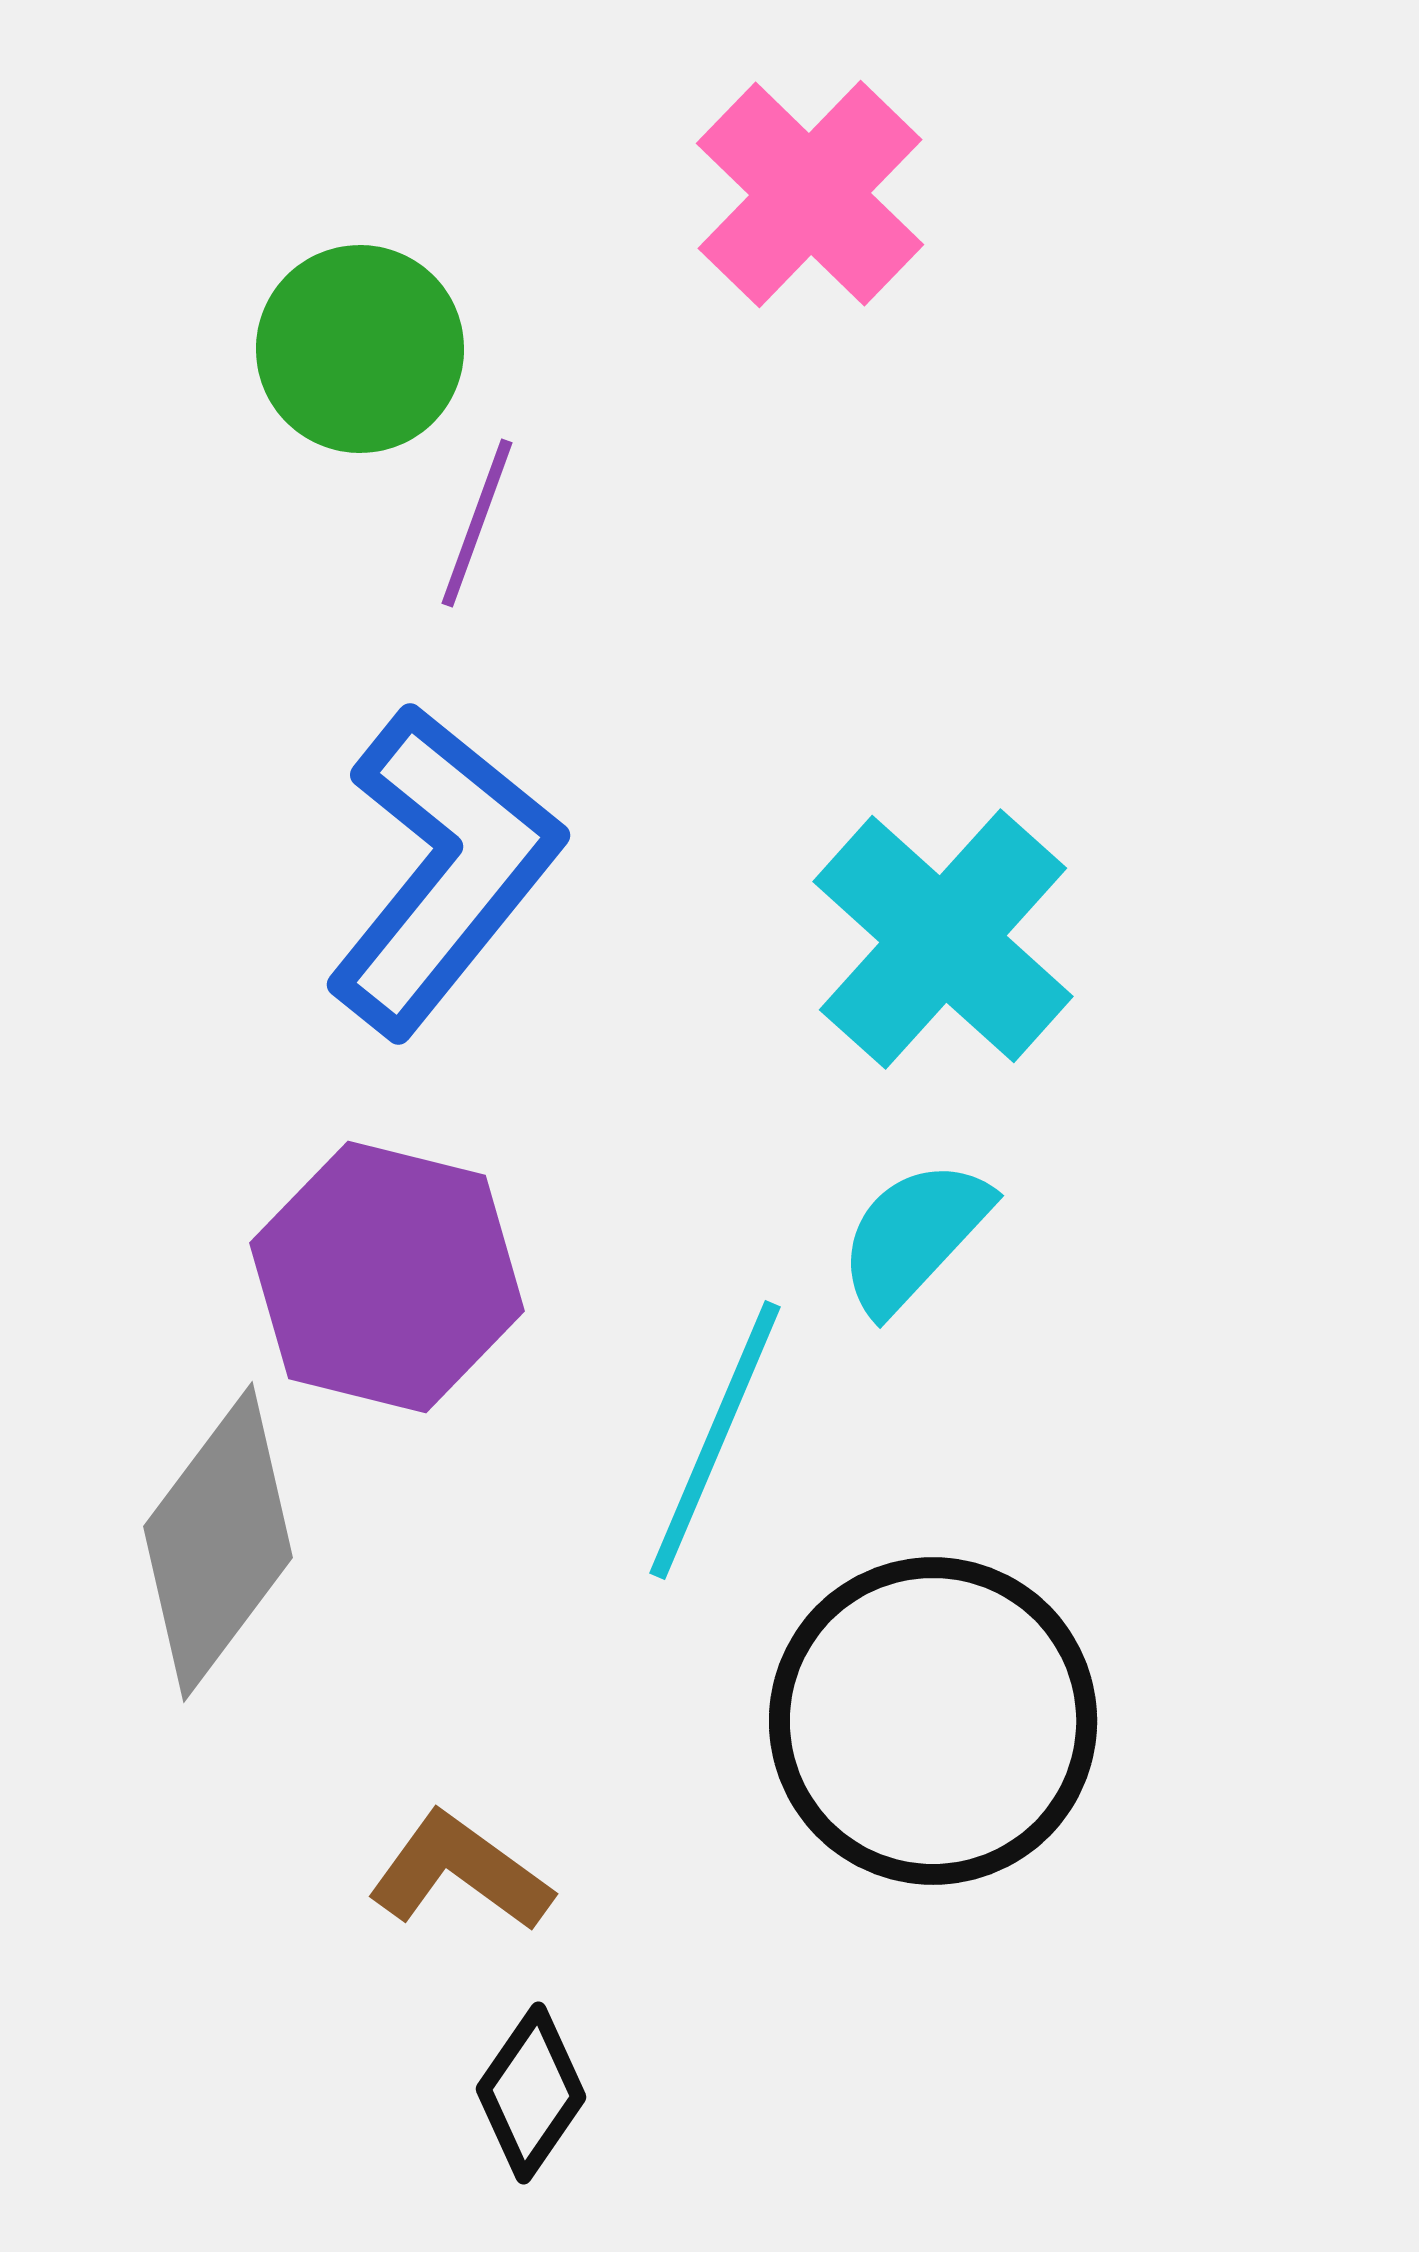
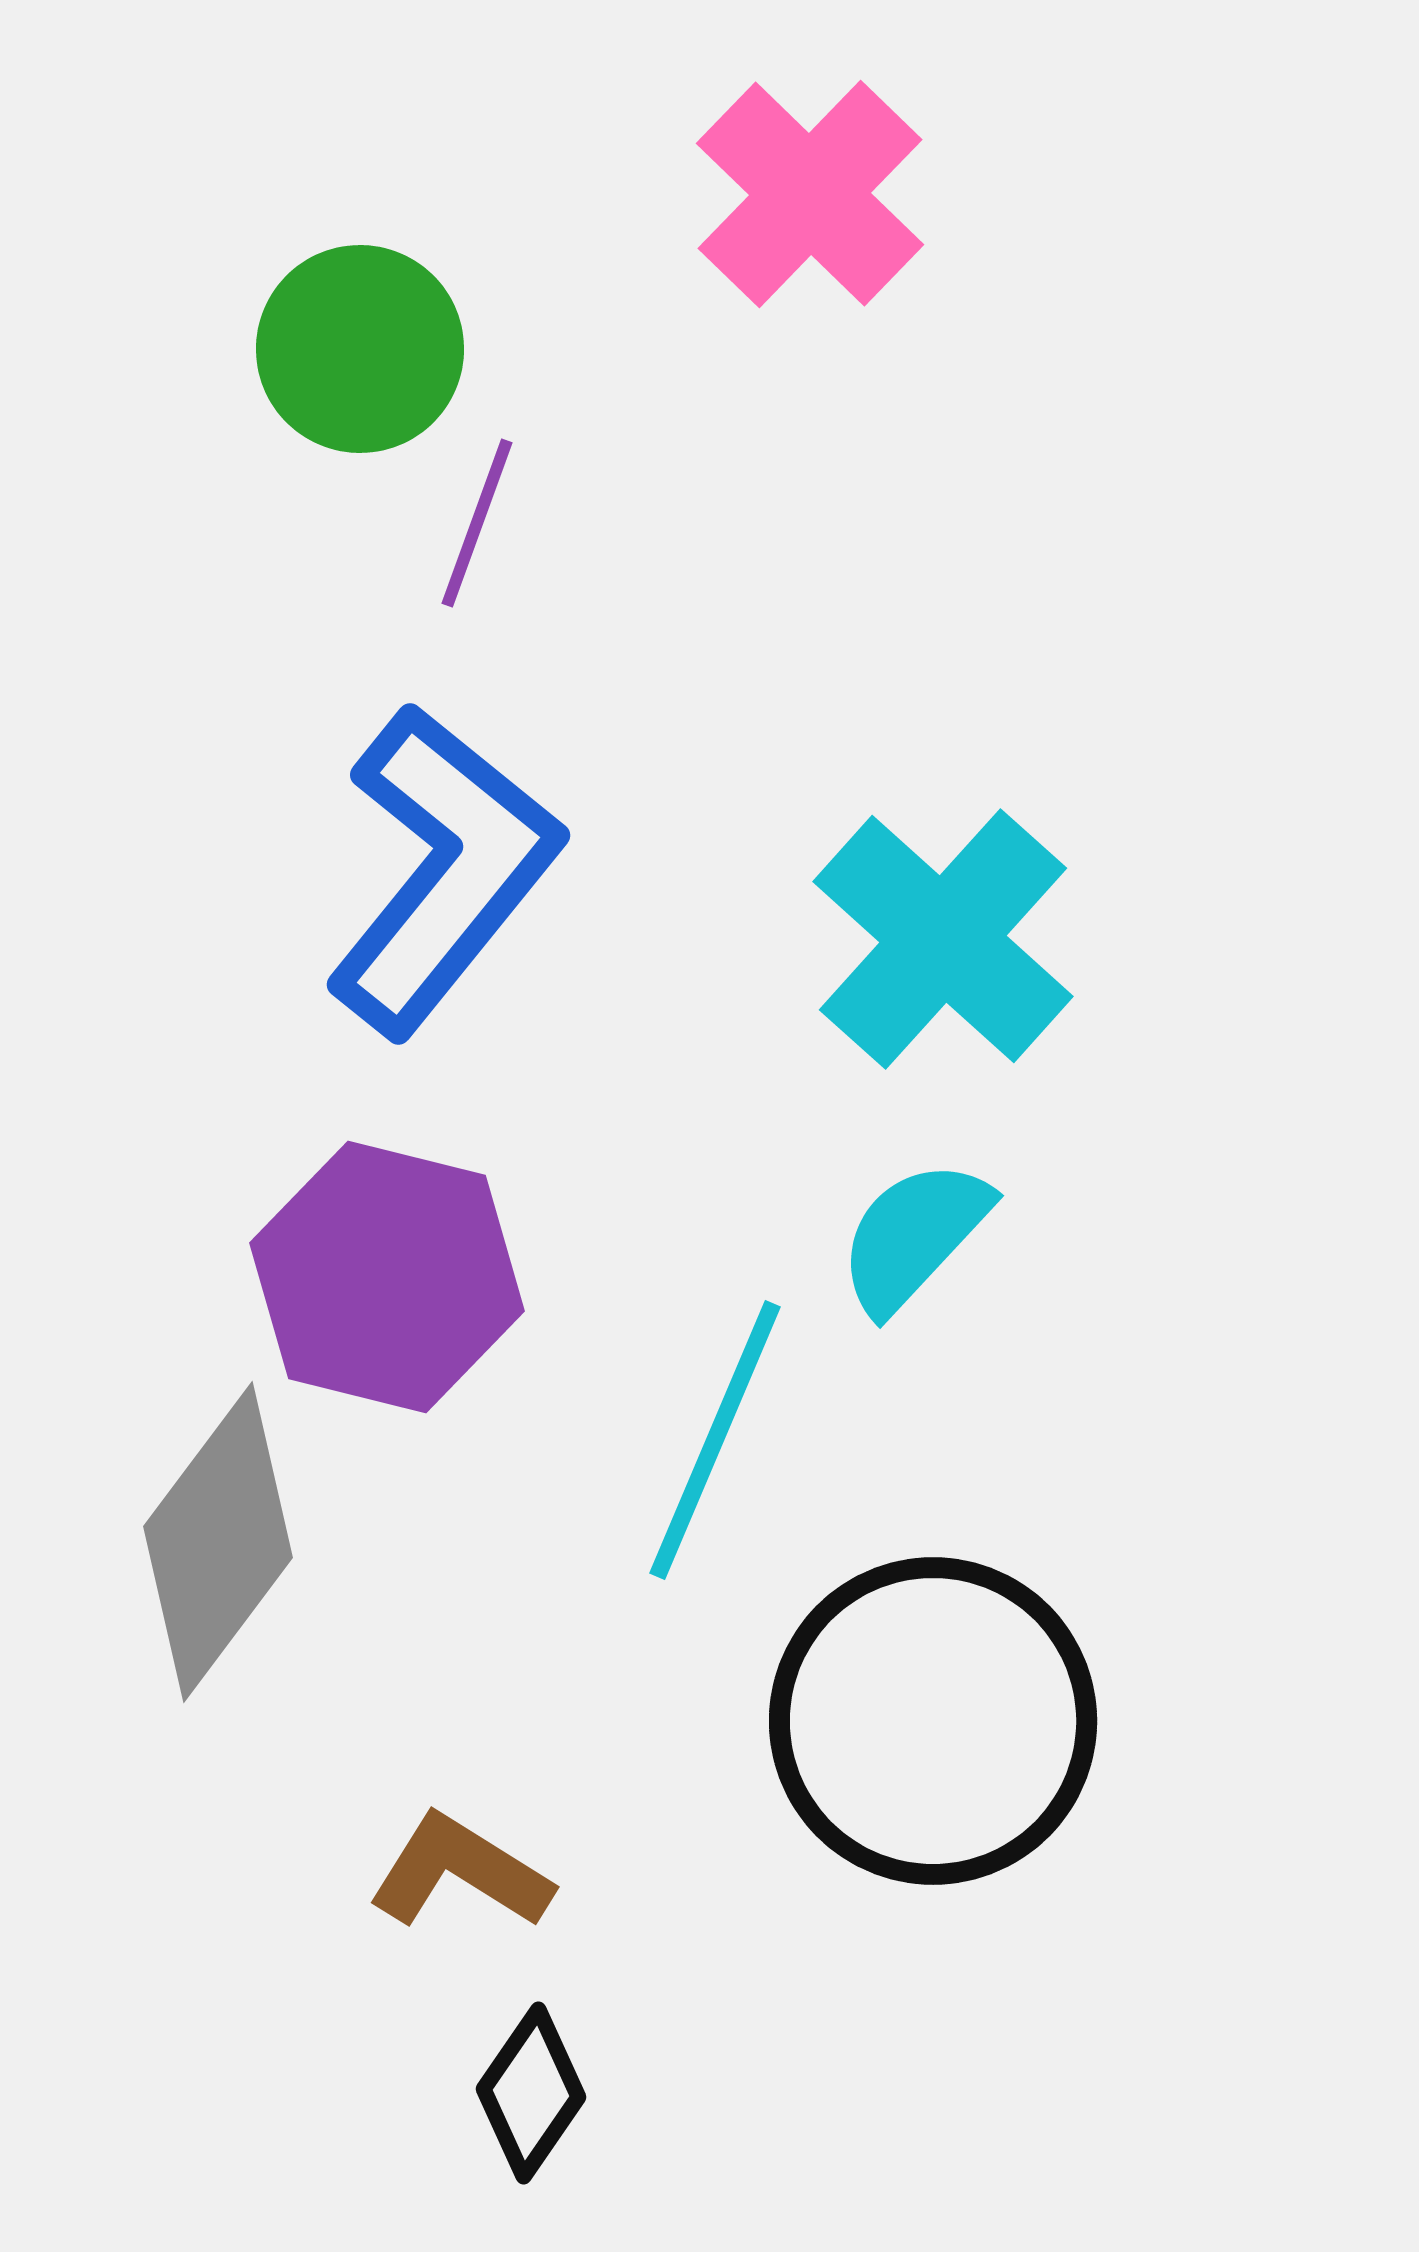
brown L-shape: rotated 4 degrees counterclockwise
